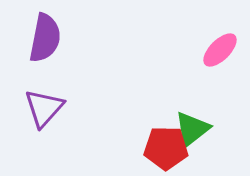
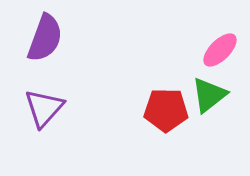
purple semicircle: rotated 9 degrees clockwise
green triangle: moved 17 px right, 34 px up
red pentagon: moved 38 px up
